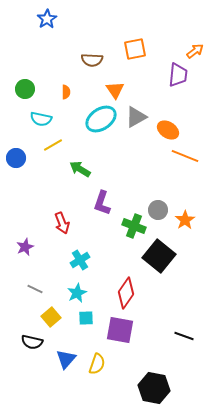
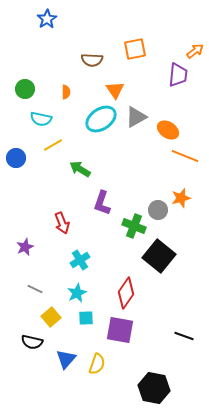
orange star: moved 4 px left, 22 px up; rotated 18 degrees clockwise
